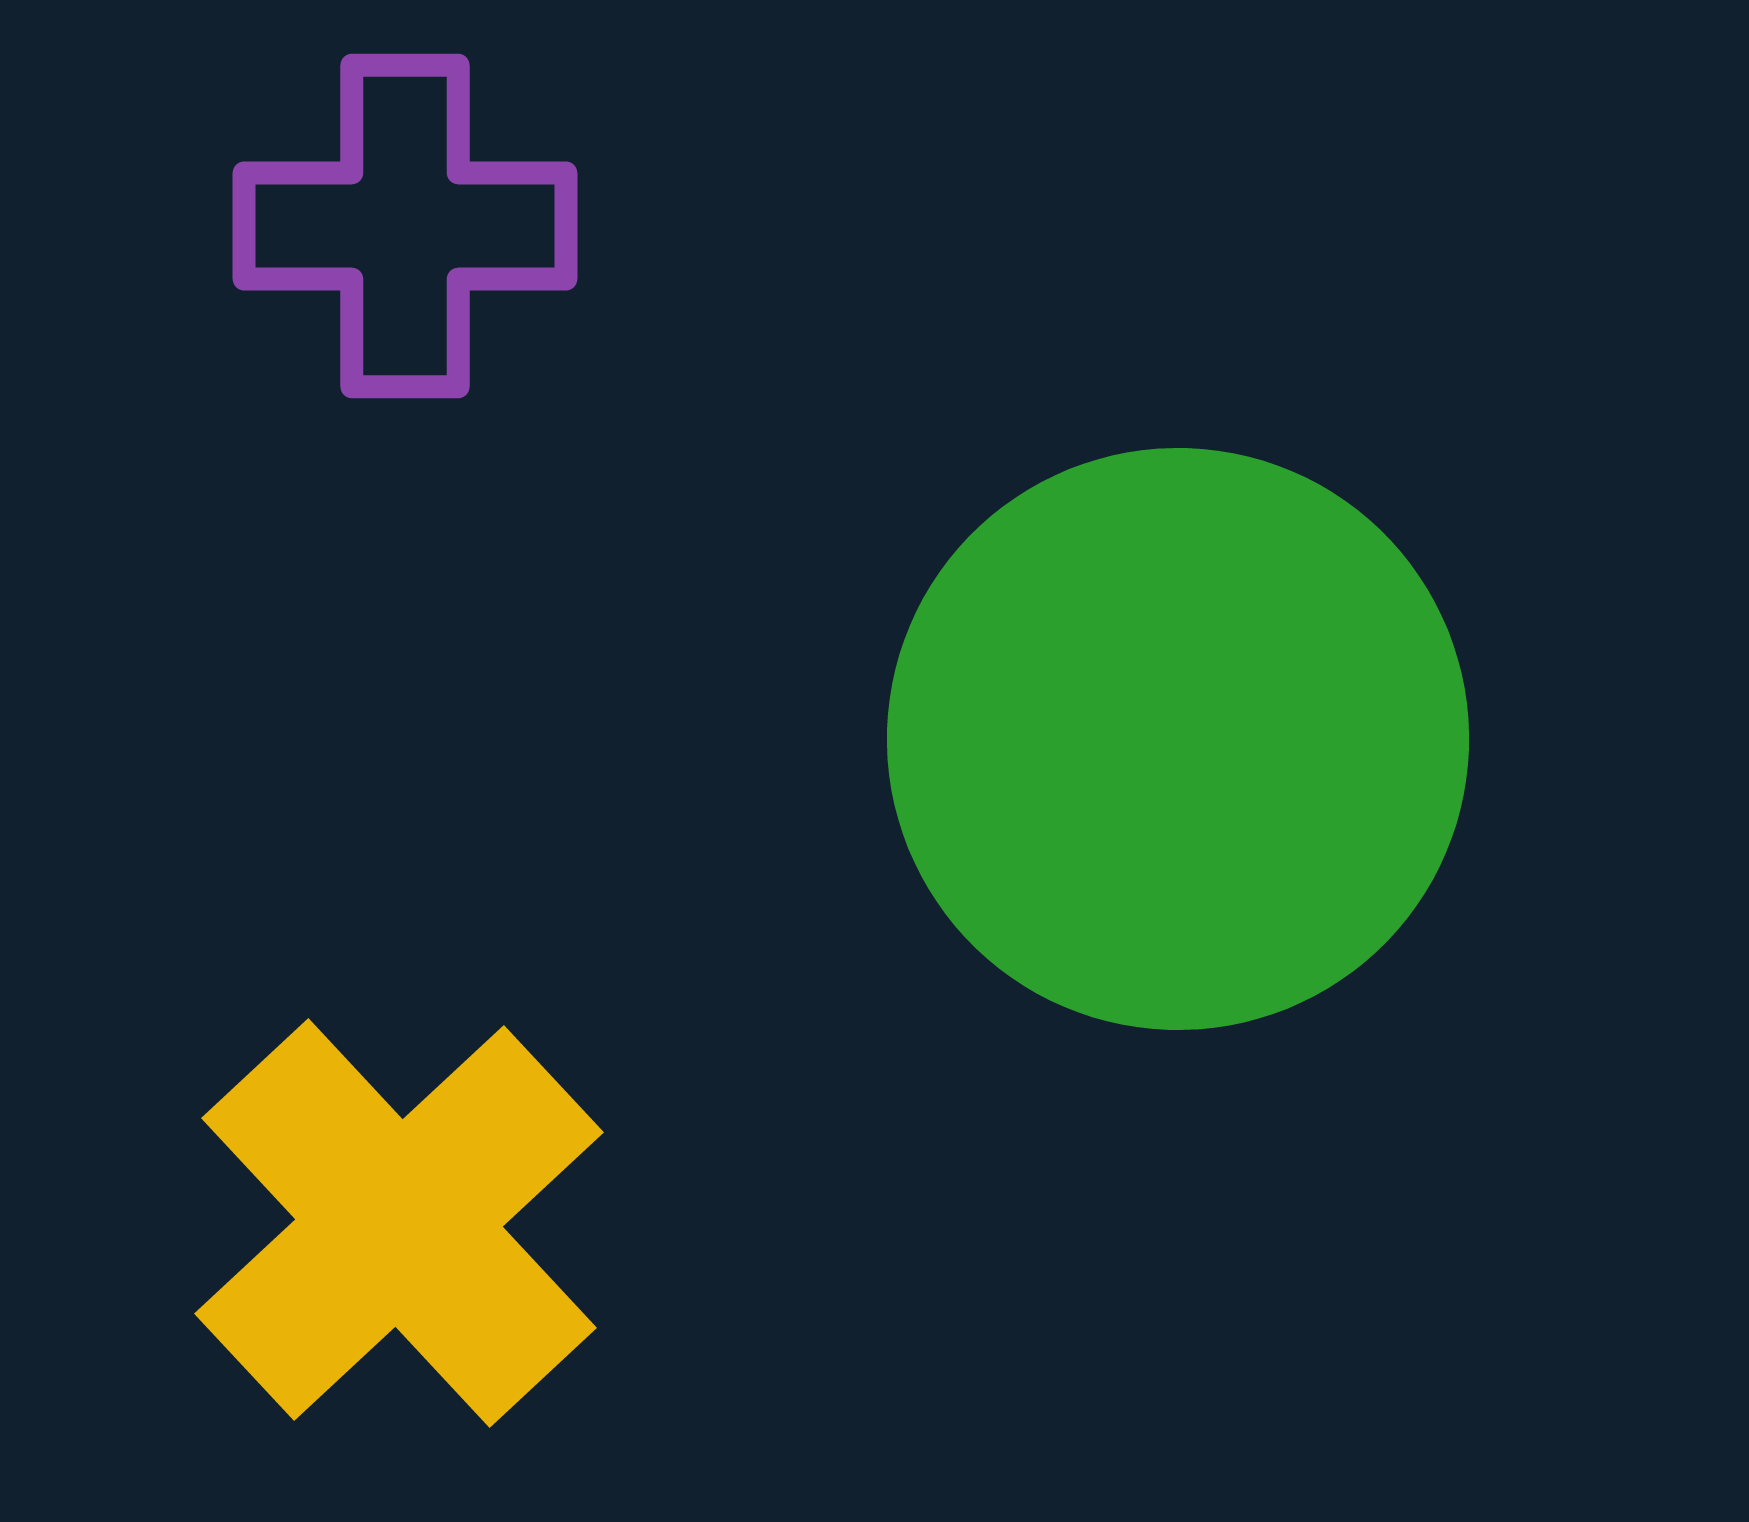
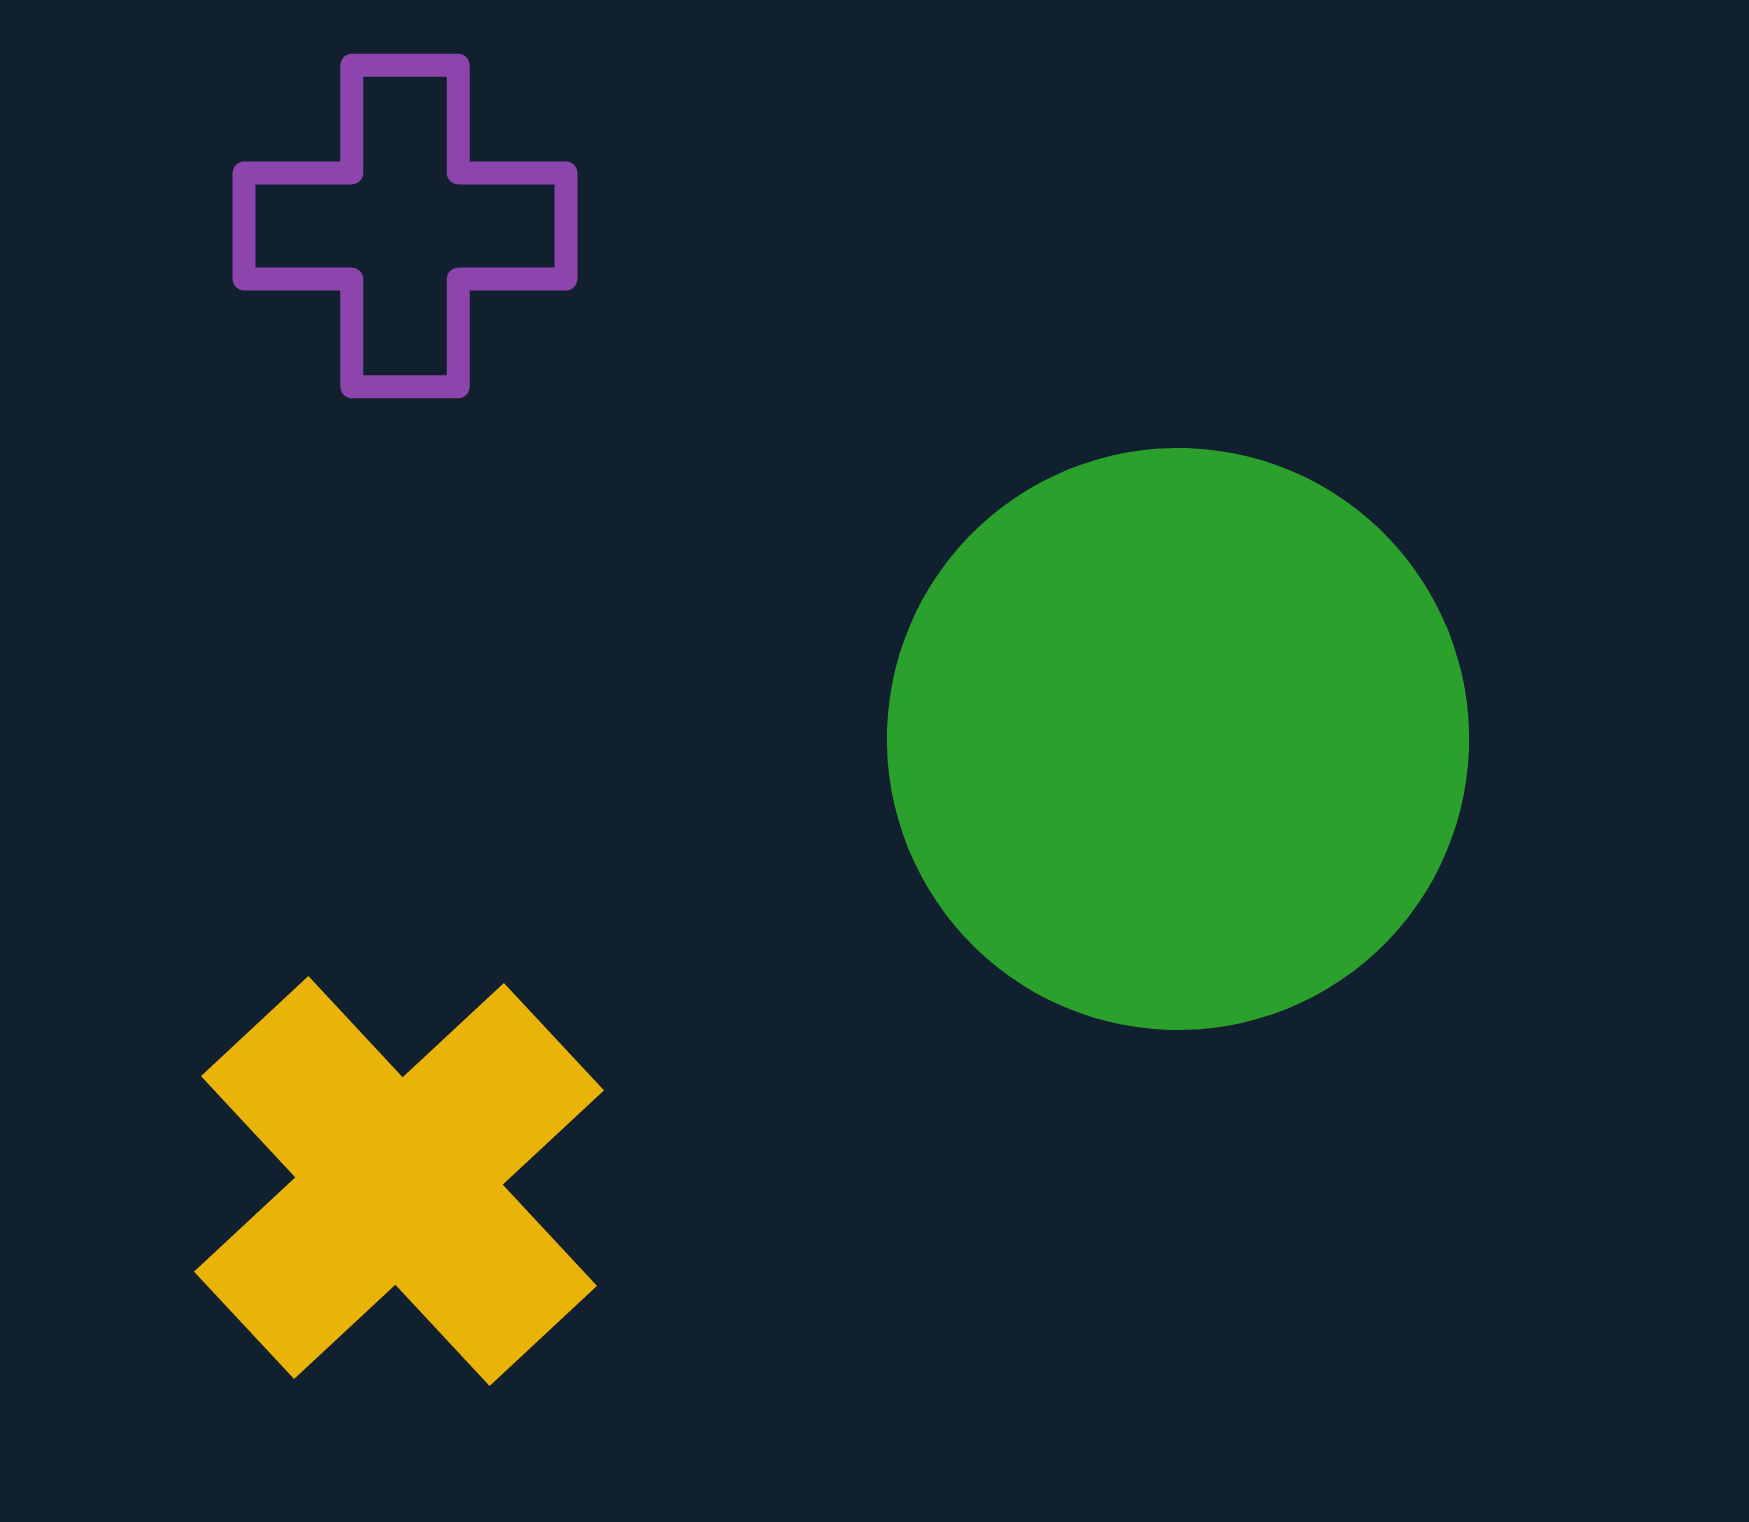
yellow cross: moved 42 px up
